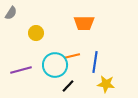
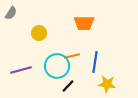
yellow circle: moved 3 px right
cyan circle: moved 2 px right, 1 px down
yellow star: moved 1 px right
